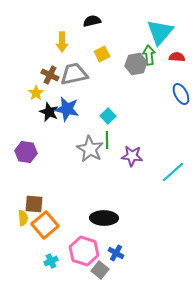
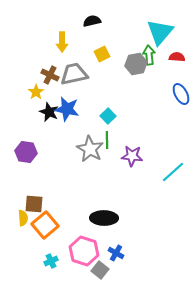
yellow star: moved 1 px up
